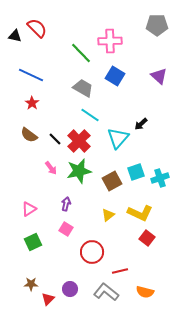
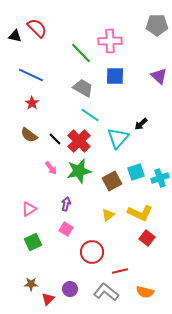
blue square: rotated 30 degrees counterclockwise
